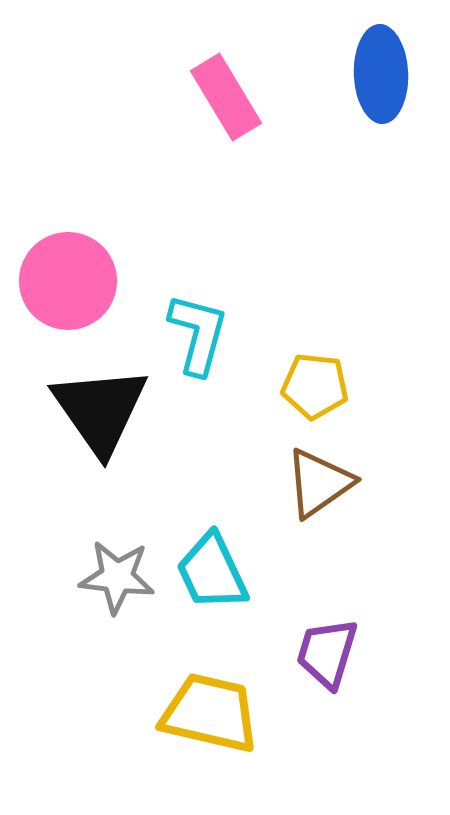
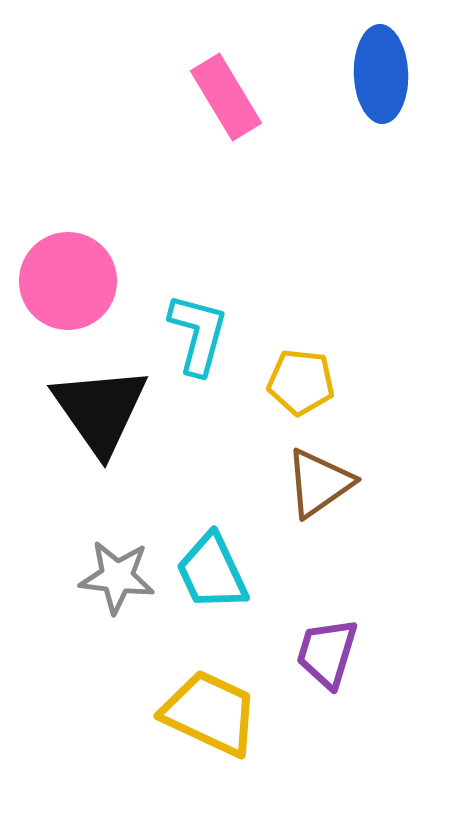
yellow pentagon: moved 14 px left, 4 px up
yellow trapezoid: rotated 12 degrees clockwise
